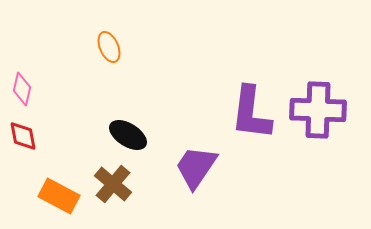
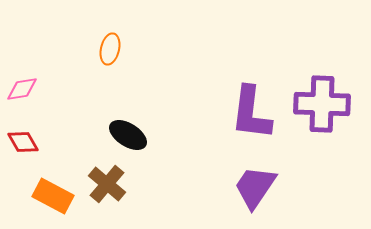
orange ellipse: moved 1 px right, 2 px down; rotated 36 degrees clockwise
pink diamond: rotated 68 degrees clockwise
purple cross: moved 4 px right, 6 px up
red diamond: moved 6 px down; rotated 20 degrees counterclockwise
purple trapezoid: moved 59 px right, 20 px down
brown cross: moved 6 px left
orange rectangle: moved 6 px left
